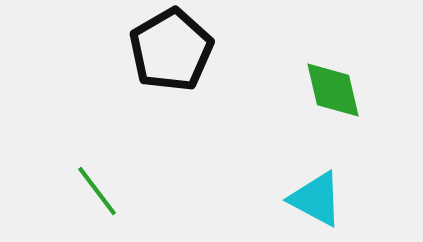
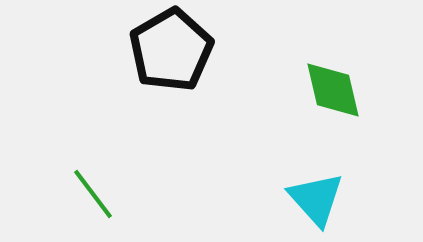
green line: moved 4 px left, 3 px down
cyan triangle: rotated 20 degrees clockwise
